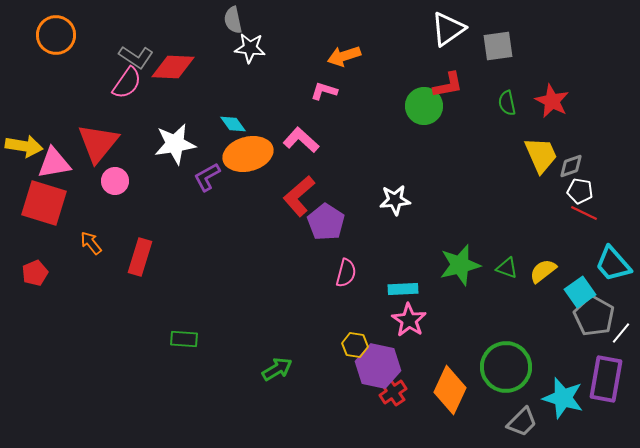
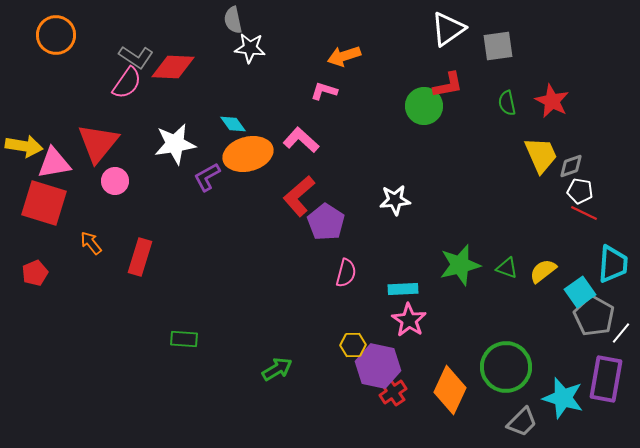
cyan trapezoid at (613, 264): rotated 135 degrees counterclockwise
yellow hexagon at (355, 345): moved 2 px left; rotated 10 degrees counterclockwise
